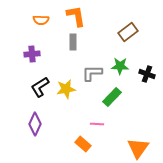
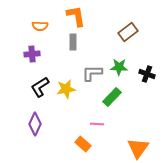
orange semicircle: moved 1 px left, 6 px down
green star: moved 1 px left, 1 px down
